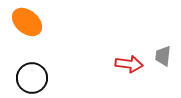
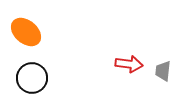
orange ellipse: moved 1 px left, 10 px down
gray trapezoid: moved 15 px down
